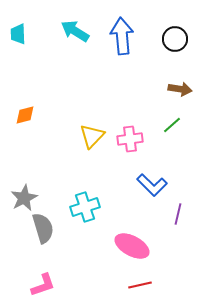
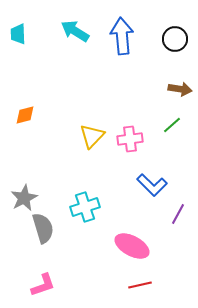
purple line: rotated 15 degrees clockwise
